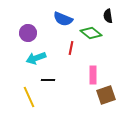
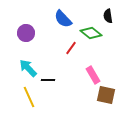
blue semicircle: rotated 24 degrees clockwise
purple circle: moved 2 px left
red line: rotated 24 degrees clockwise
cyan arrow: moved 8 px left, 10 px down; rotated 66 degrees clockwise
pink rectangle: rotated 30 degrees counterclockwise
brown square: rotated 30 degrees clockwise
